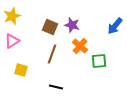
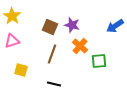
yellow star: rotated 18 degrees counterclockwise
blue arrow: rotated 18 degrees clockwise
pink triangle: rotated 14 degrees clockwise
black line: moved 2 px left, 3 px up
